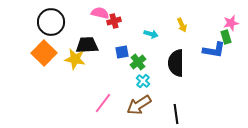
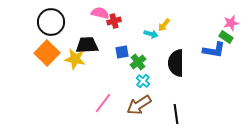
yellow arrow: moved 18 px left; rotated 64 degrees clockwise
green rectangle: rotated 40 degrees counterclockwise
orange square: moved 3 px right
